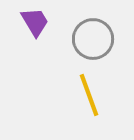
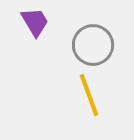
gray circle: moved 6 px down
